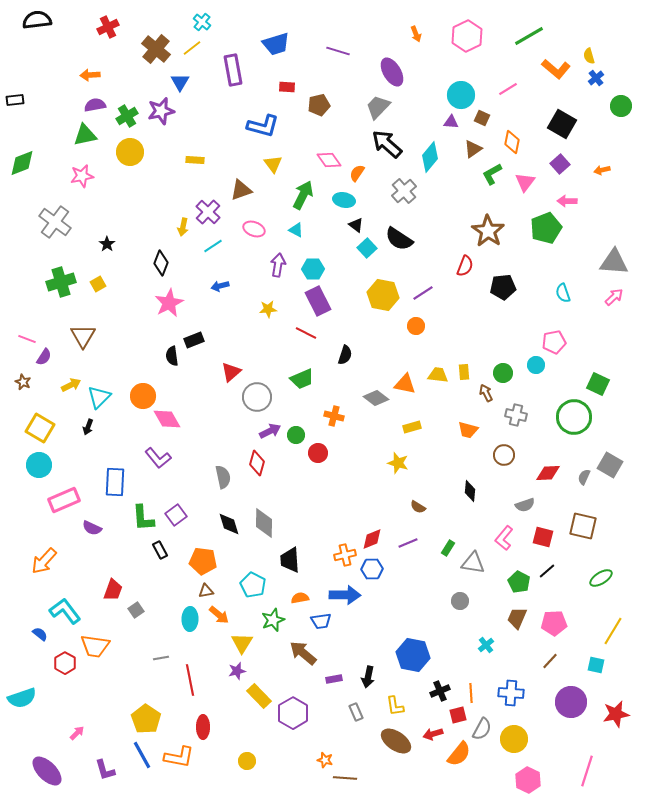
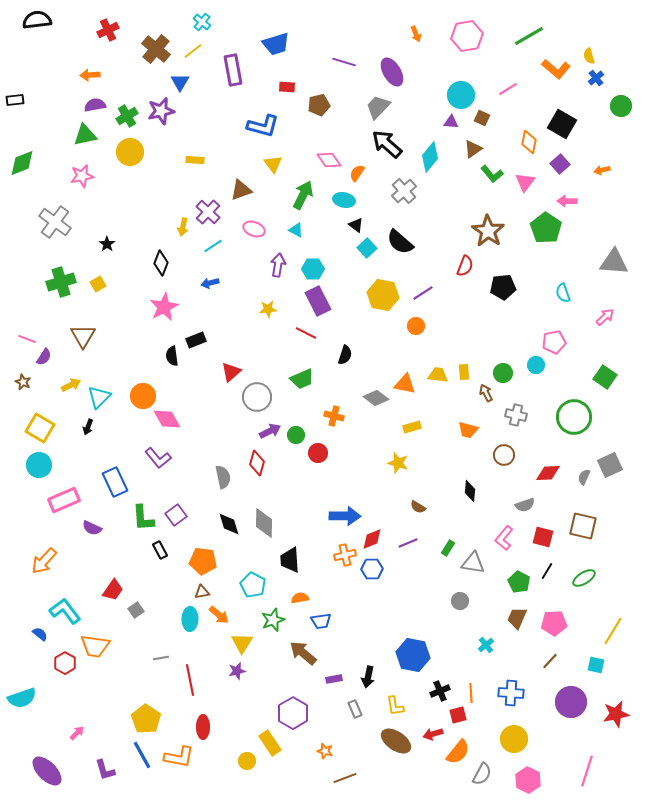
red cross at (108, 27): moved 3 px down
pink hexagon at (467, 36): rotated 16 degrees clockwise
yellow line at (192, 48): moved 1 px right, 3 px down
purple line at (338, 51): moved 6 px right, 11 px down
orange diamond at (512, 142): moved 17 px right
green L-shape at (492, 174): rotated 100 degrees counterclockwise
green pentagon at (546, 228): rotated 16 degrees counterclockwise
black semicircle at (399, 239): moved 1 px right, 3 px down; rotated 8 degrees clockwise
blue arrow at (220, 286): moved 10 px left, 3 px up
pink arrow at (614, 297): moved 9 px left, 20 px down
pink star at (169, 303): moved 5 px left, 4 px down
black rectangle at (194, 340): moved 2 px right
green square at (598, 384): moved 7 px right, 7 px up; rotated 10 degrees clockwise
gray square at (610, 465): rotated 35 degrees clockwise
blue rectangle at (115, 482): rotated 28 degrees counterclockwise
black line at (547, 571): rotated 18 degrees counterclockwise
green ellipse at (601, 578): moved 17 px left
red trapezoid at (113, 590): rotated 15 degrees clockwise
brown triangle at (206, 591): moved 4 px left, 1 px down
blue arrow at (345, 595): moved 79 px up
yellow rectangle at (259, 696): moved 11 px right, 47 px down; rotated 10 degrees clockwise
gray rectangle at (356, 712): moved 1 px left, 3 px up
gray semicircle at (482, 729): moved 45 px down
orange semicircle at (459, 754): moved 1 px left, 2 px up
orange star at (325, 760): moved 9 px up
brown line at (345, 778): rotated 25 degrees counterclockwise
